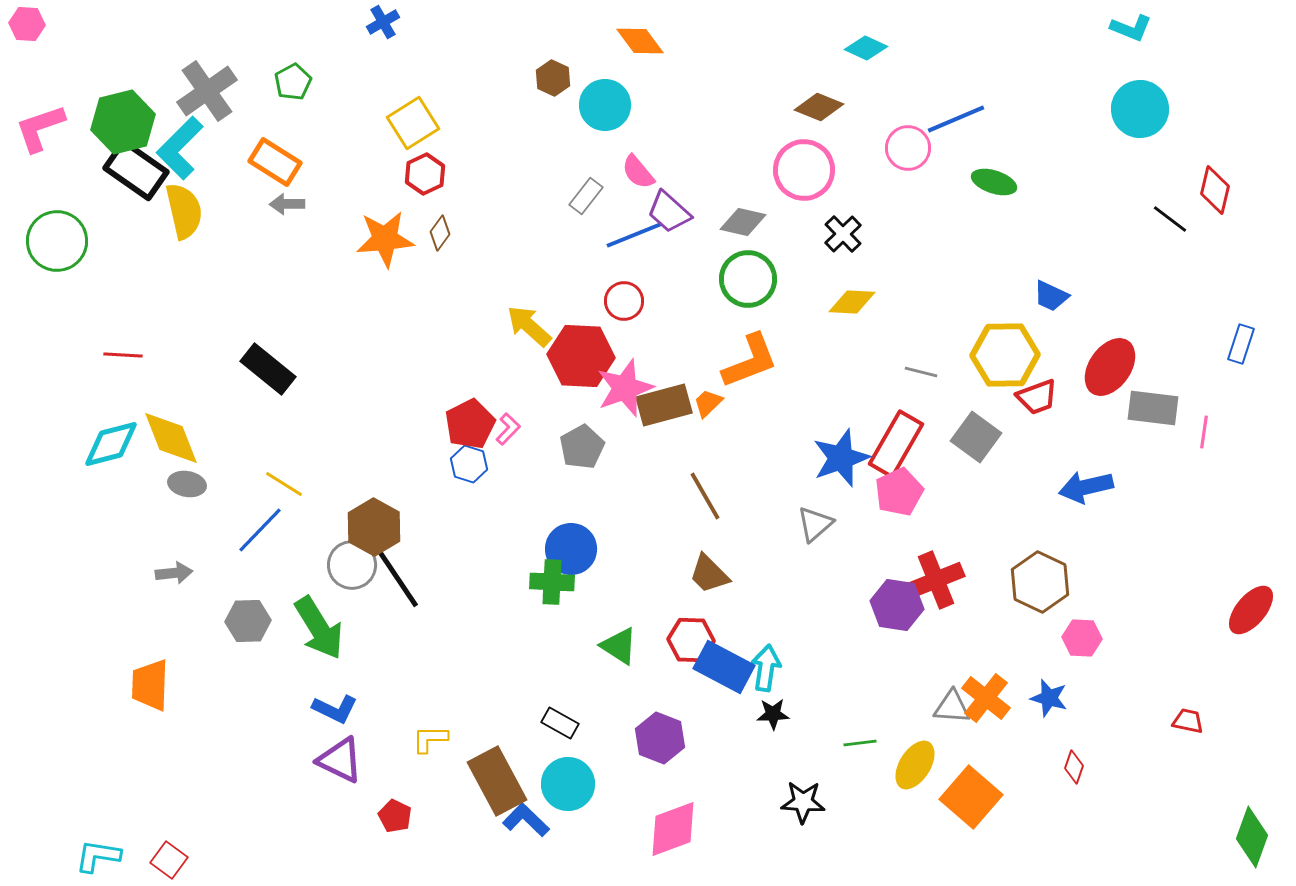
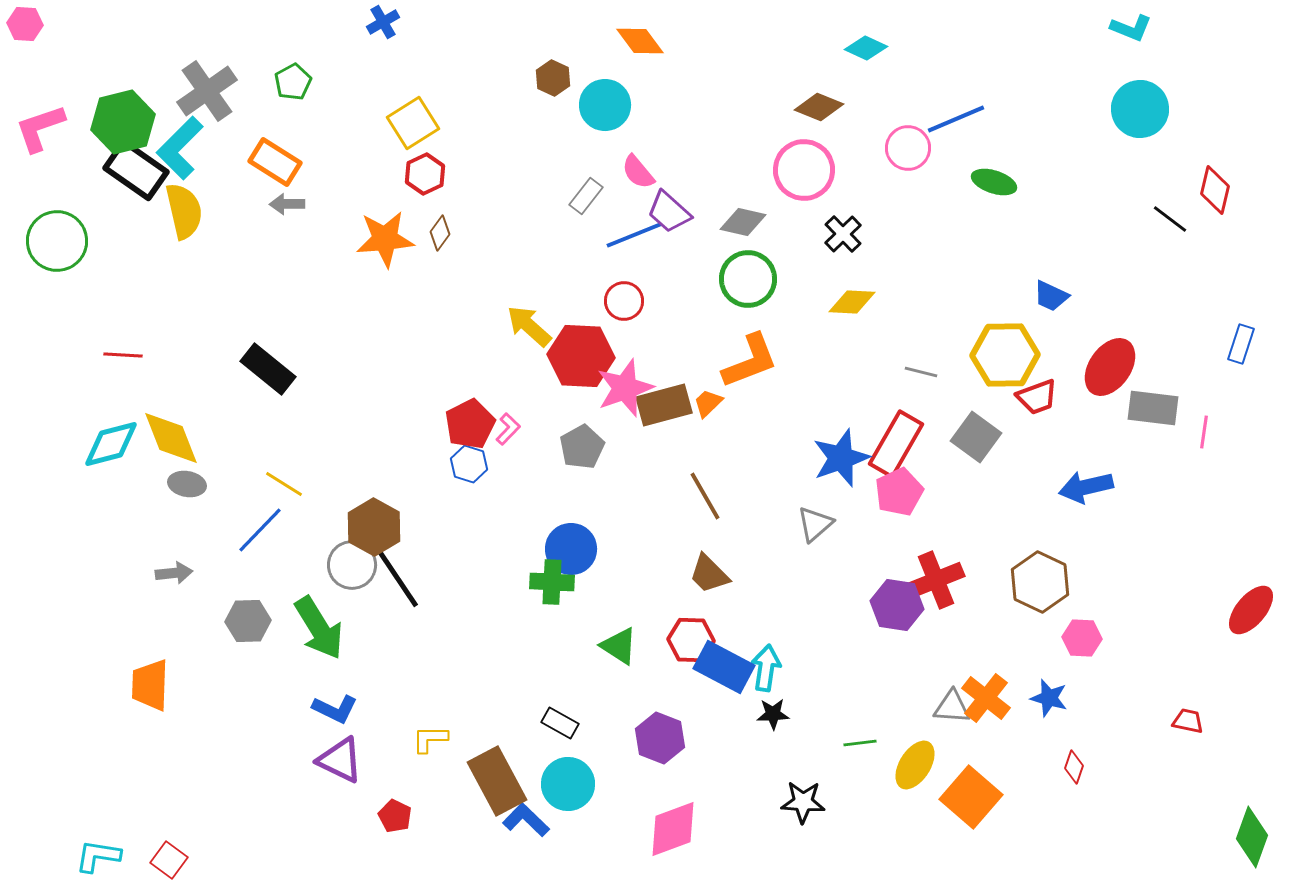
pink hexagon at (27, 24): moved 2 px left
